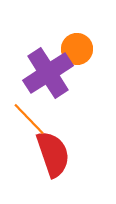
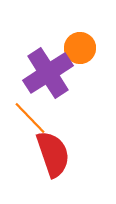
orange circle: moved 3 px right, 1 px up
orange line: moved 1 px right, 1 px up
